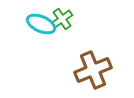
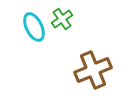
cyan ellipse: moved 7 px left, 3 px down; rotated 40 degrees clockwise
